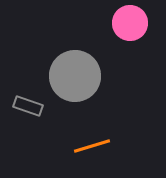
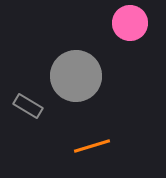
gray circle: moved 1 px right
gray rectangle: rotated 12 degrees clockwise
